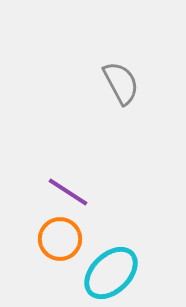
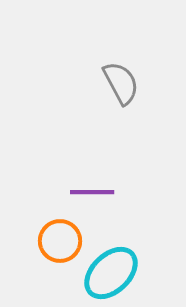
purple line: moved 24 px right; rotated 33 degrees counterclockwise
orange circle: moved 2 px down
